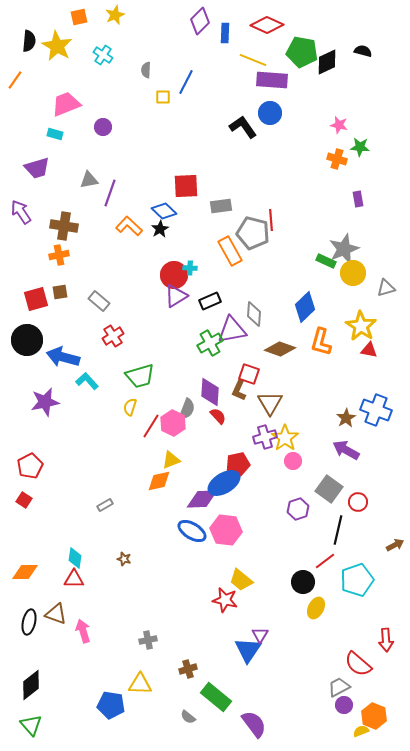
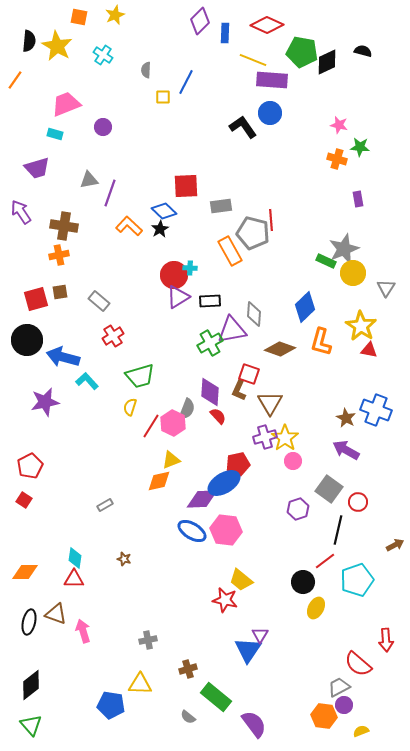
orange square at (79, 17): rotated 24 degrees clockwise
gray triangle at (386, 288): rotated 42 degrees counterclockwise
purple triangle at (176, 296): moved 2 px right, 1 px down
black rectangle at (210, 301): rotated 20 degrees clockwise
brown star at (346, 418): rotated 12 degrees counterclockwise
orange hexagon at (374, 716): moved 50 px left; rotated 15 degrees counterclockwise
